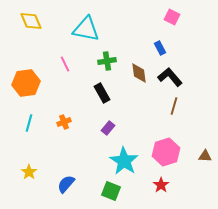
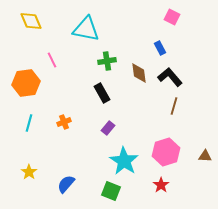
pink line: moved 13 px left, 4 px up
